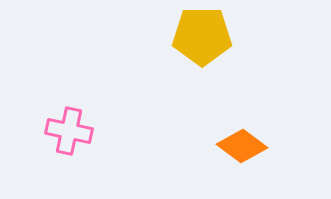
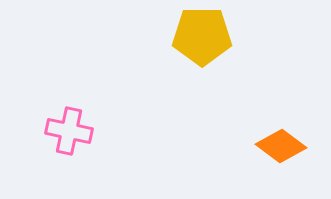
orange diamond: moved 39 px right
